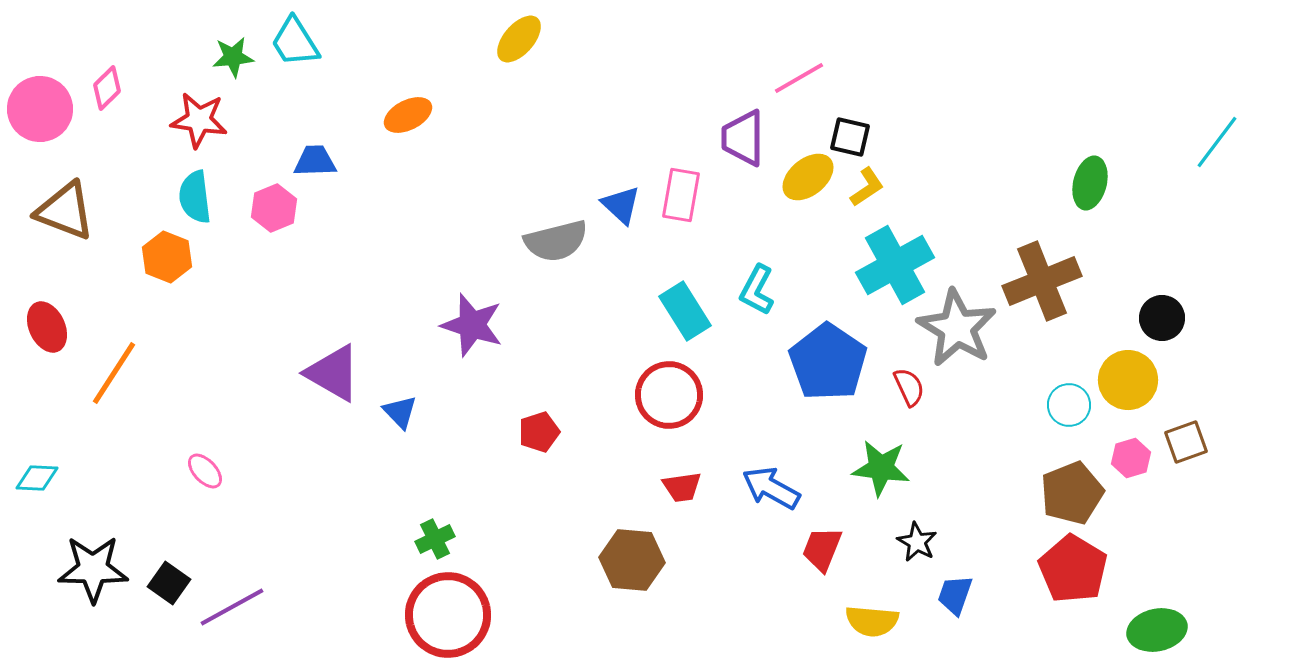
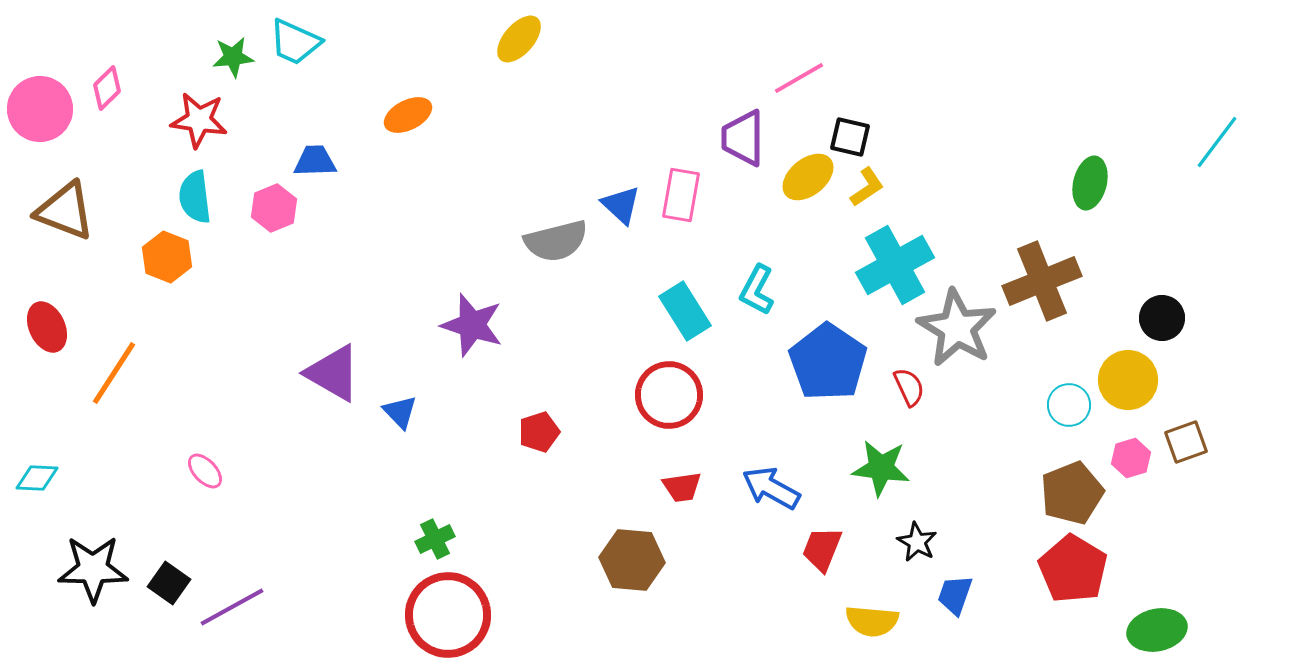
cyan trapezoid at (295, 42): rotated 34 degrees counterclockwise
